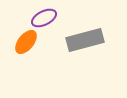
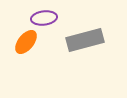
purple ellipse: rotated 20 degrees clockwise
